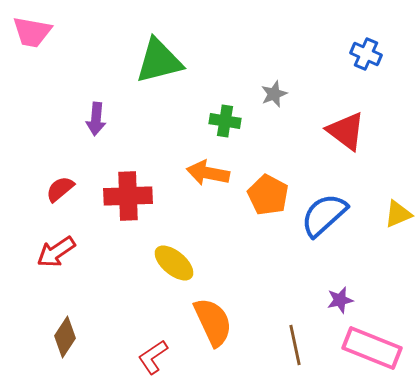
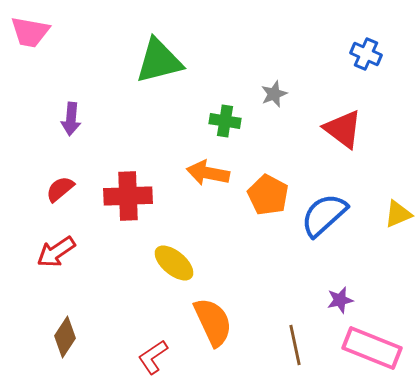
pink trapezoid: moved 2 px left
purple arrow: moved 25 px left
red triangle: moved 3 px left, 2 px up
